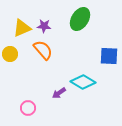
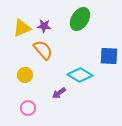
yellow circle: moved 15 px right, 21 px down
cyan diamond: moved 3 px left, 7 px up
